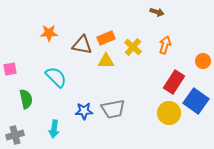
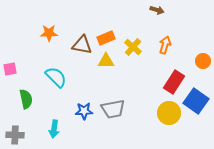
brown arrow: moved 2 px up
gray cross: rotated 18 degrees clockwise
